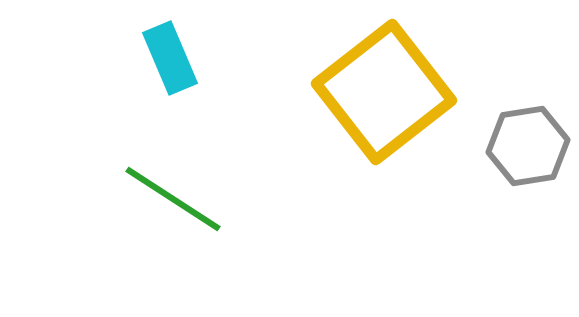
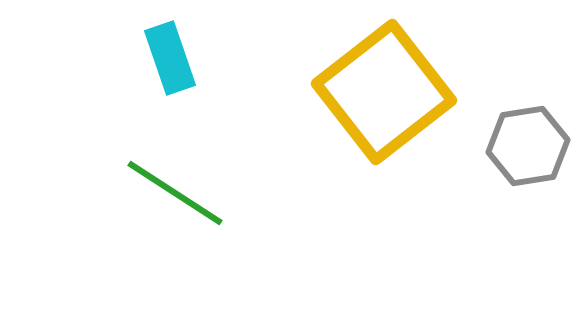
cyan rectangle: rotated 4 degrees clockwise
green line: moved 2 px right, 6 px up
